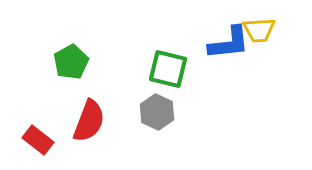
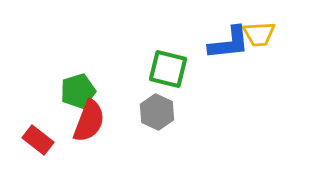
yellow trapezoid: moved 4 px down
green pentagon: moved 7 px right, 29 px down; rotated 12 degrees clockwise
